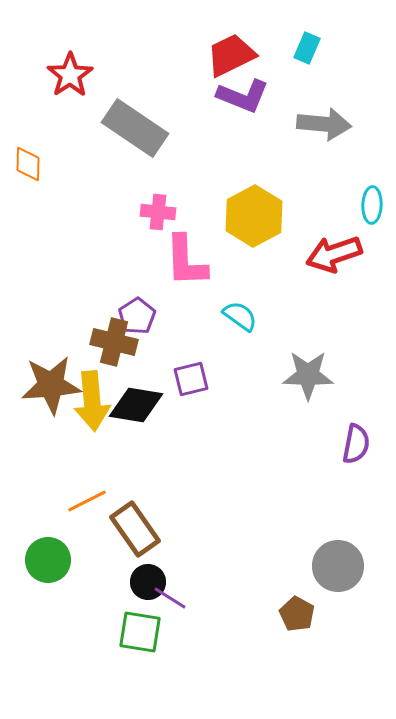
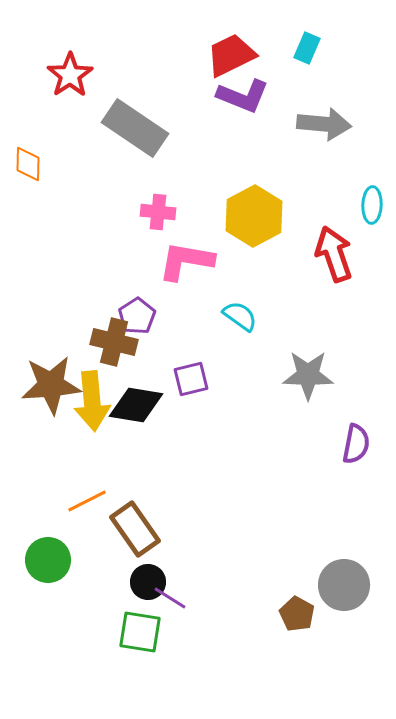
red arrow: rotated 90 degrees clockwise
pink L-shape: rotated 102 degrees clockwise
gray circle: moved 6 px right, 19 px down
